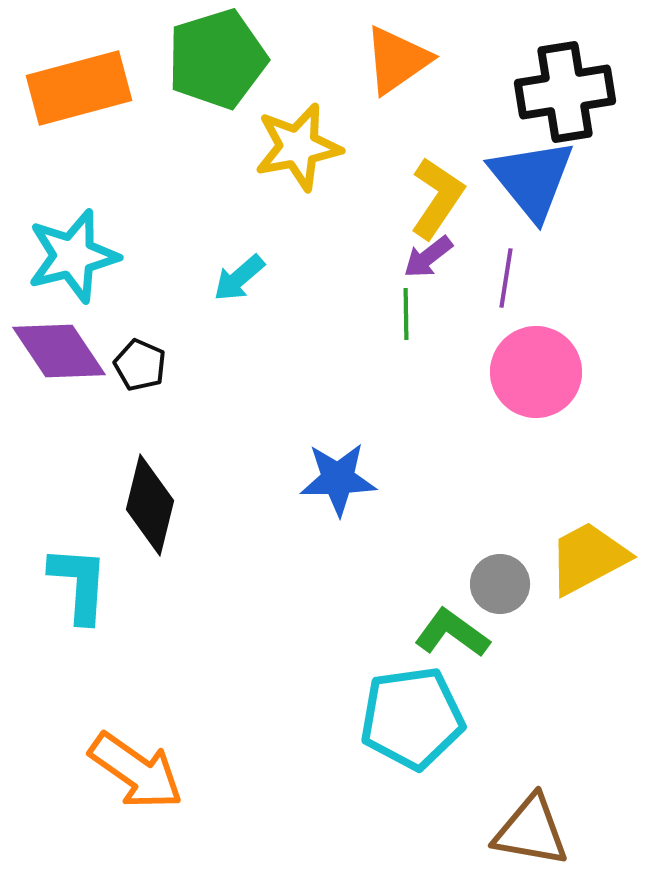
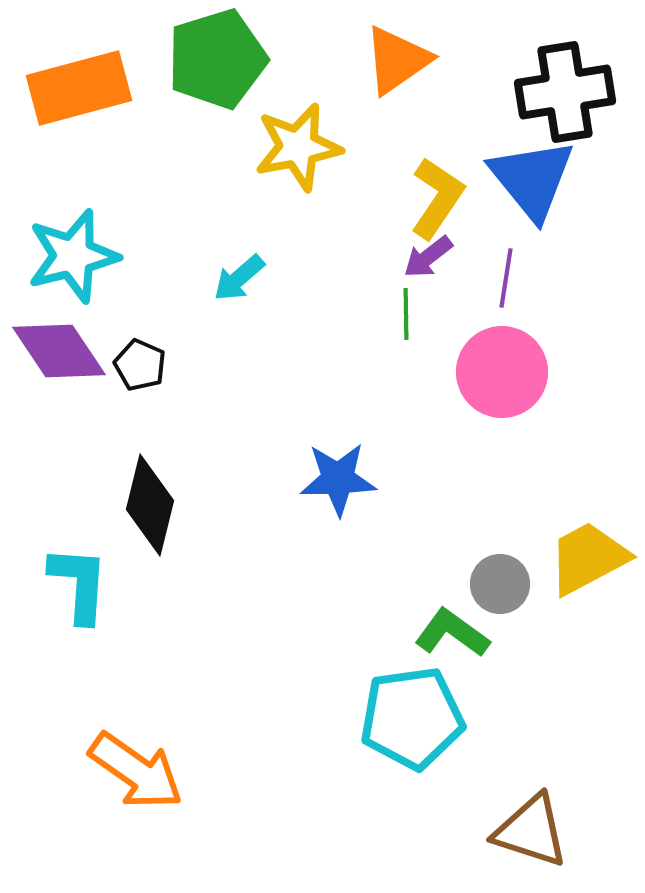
pink circle: moved 34 px left
brown triangle: rotated 8 degrees clockwise
